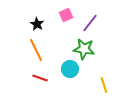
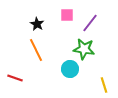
pink square: moved 1 px right; rotated 24 degrees clockwise
red line: moved 25 px left
